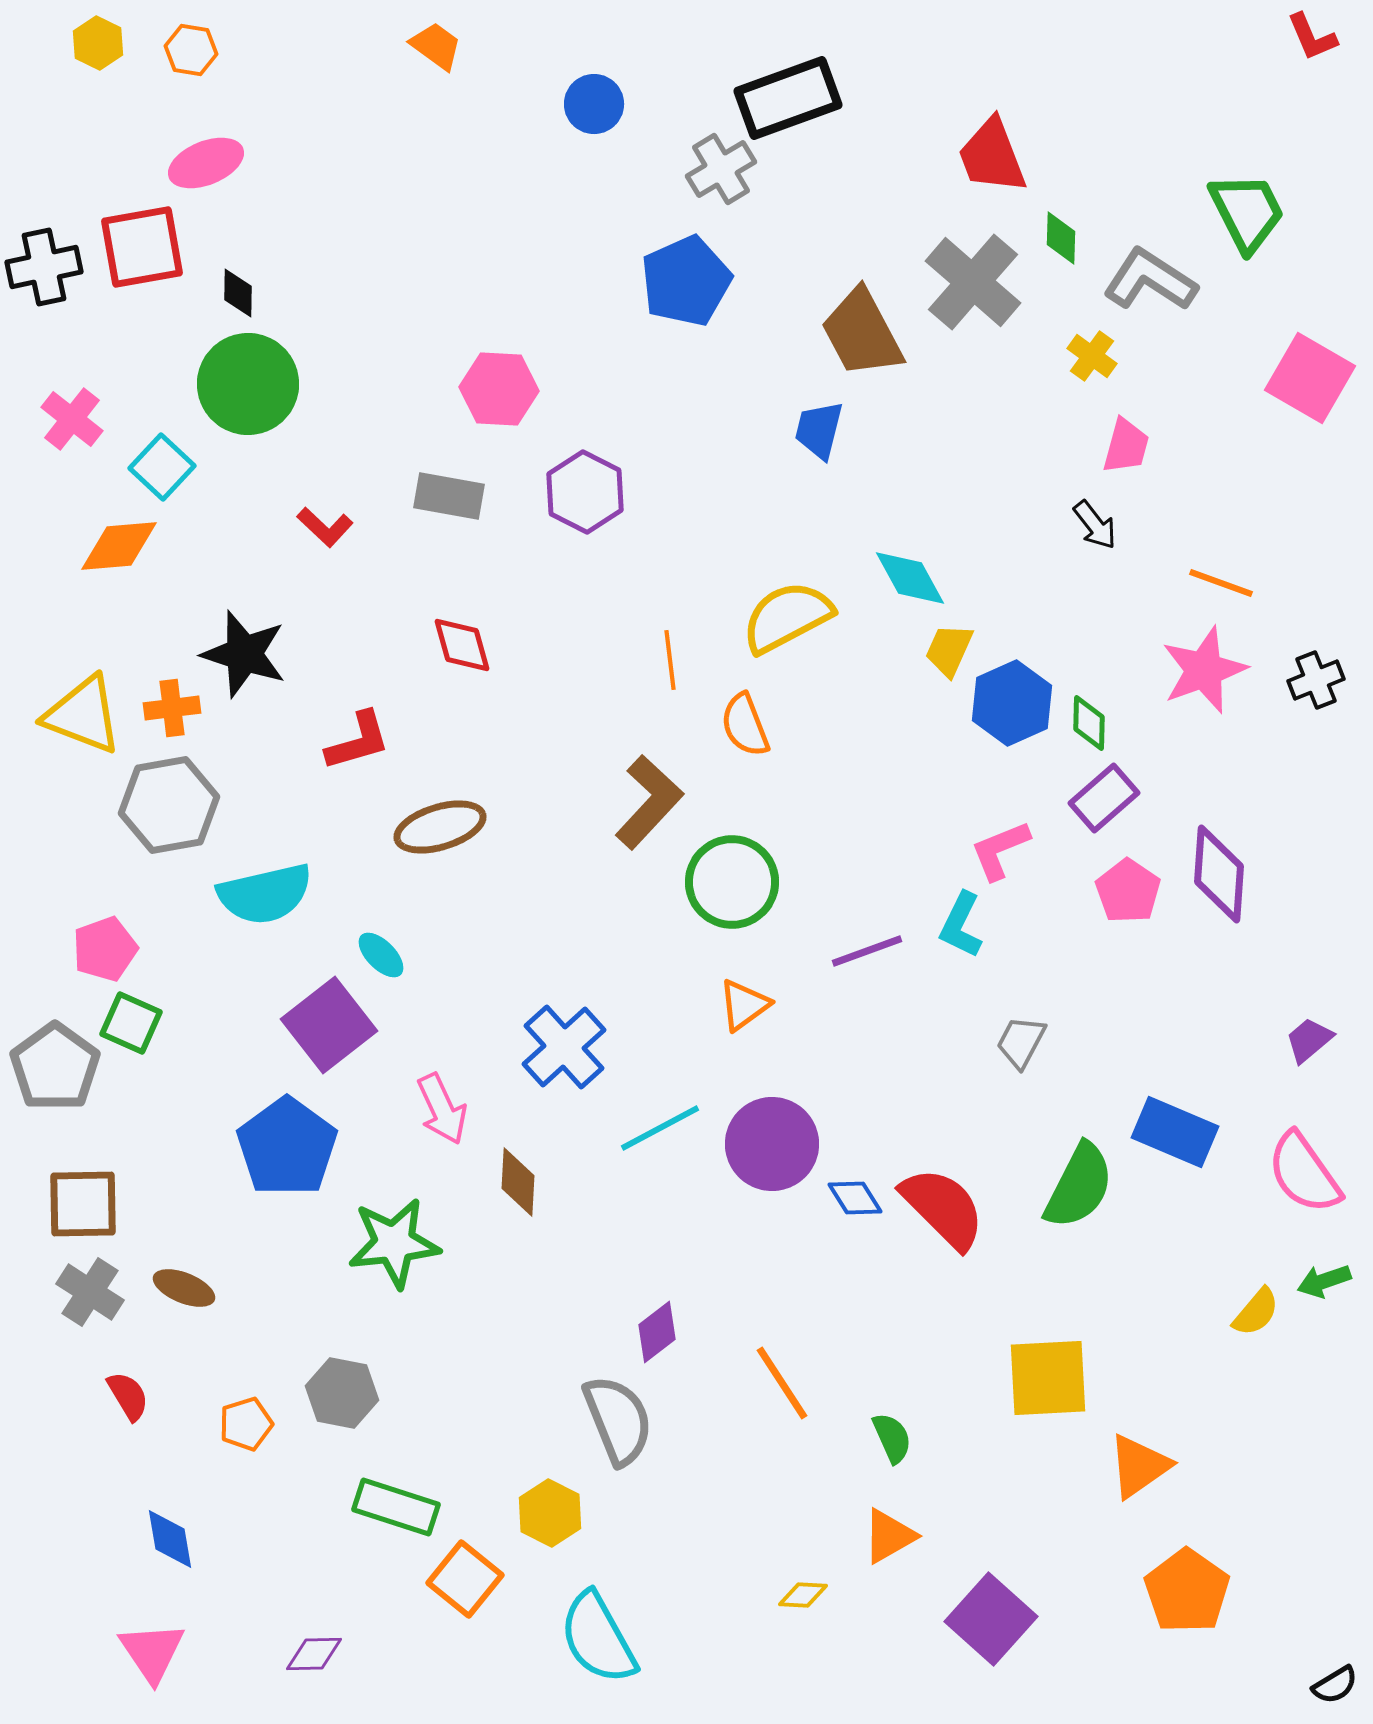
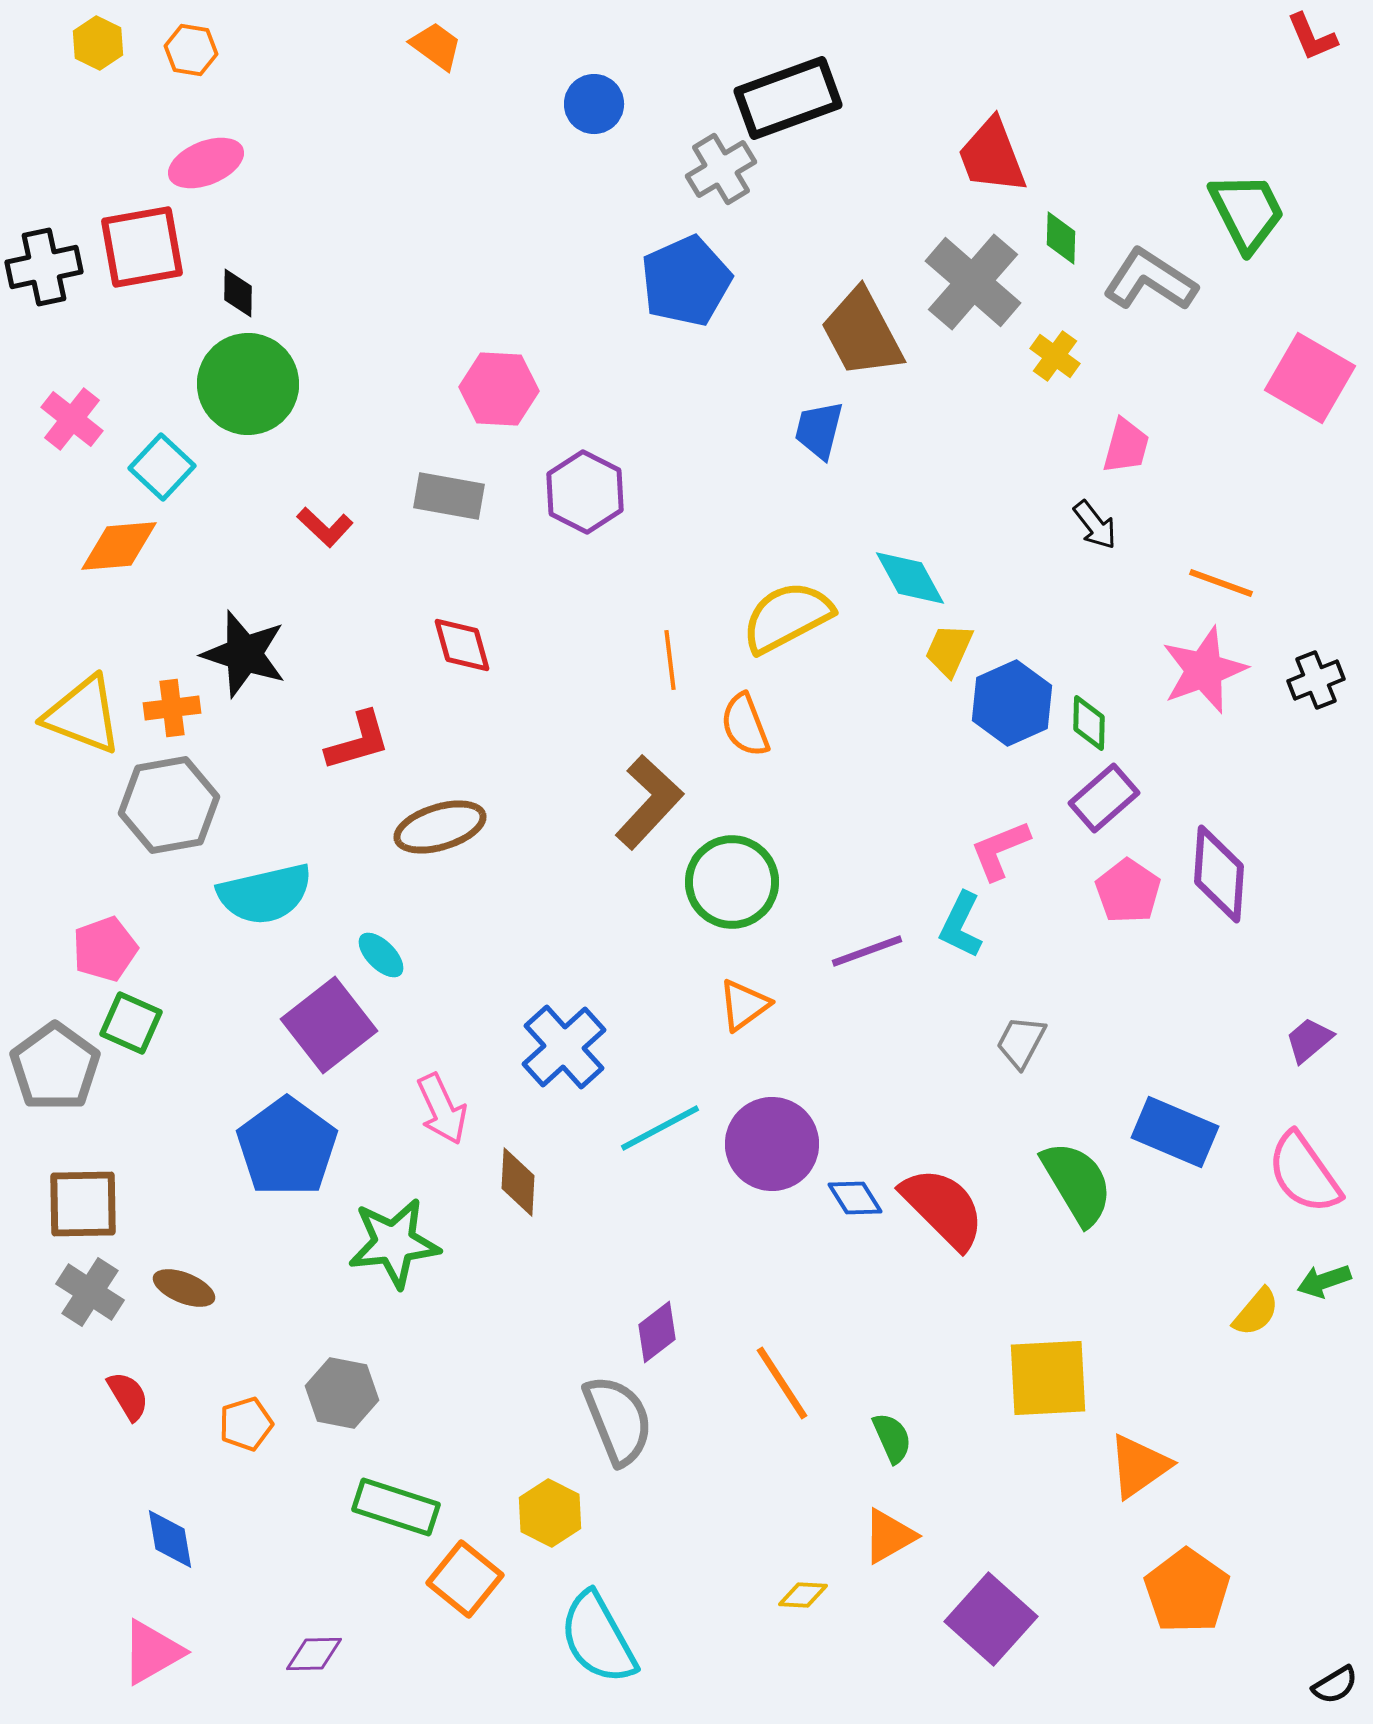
yellow cross at (1092, 356): moved 37 px left
green semicircle at (1079, 1186): moved 2 px left, 3 px up; rotated 58 degrees counterclockwise
pink triangle at (152, 1652): rotated 34 degrees clockwise
